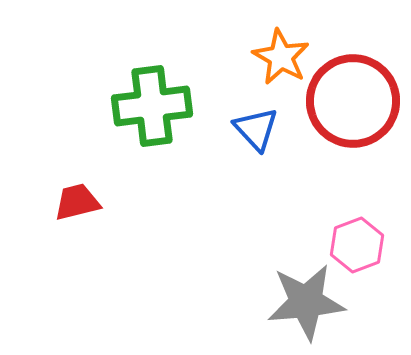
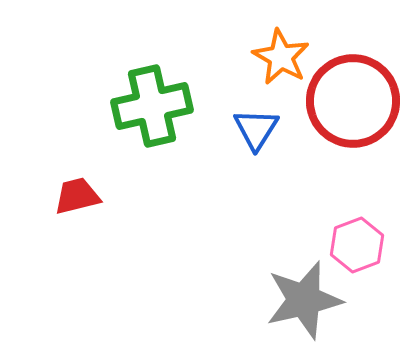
green cross: rotated 6 degrees counterclockwise
blue triangle: rotated 15 degrees clockwise
red trapezoid: moved 6 px up
gray star: moved 2 px left, 2 px up; rotated 8 degrees counterclockwise
